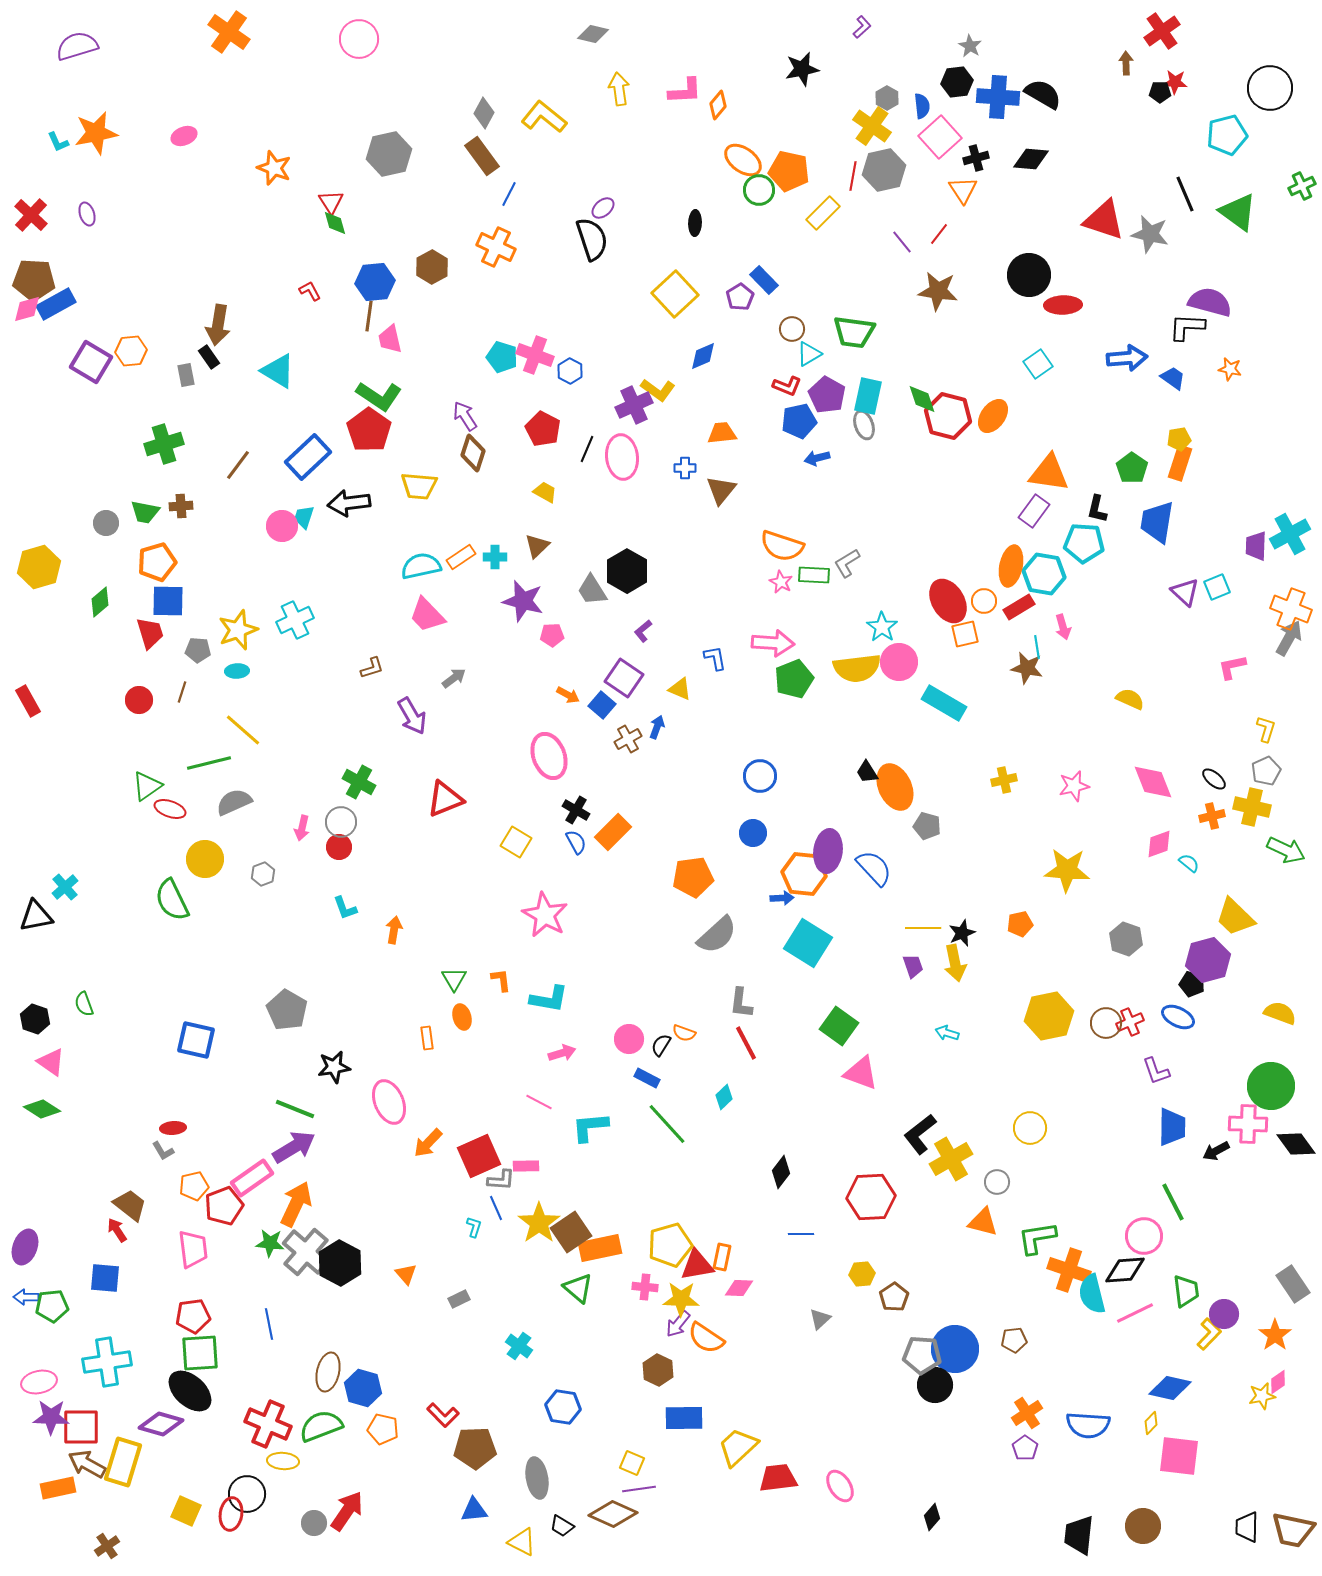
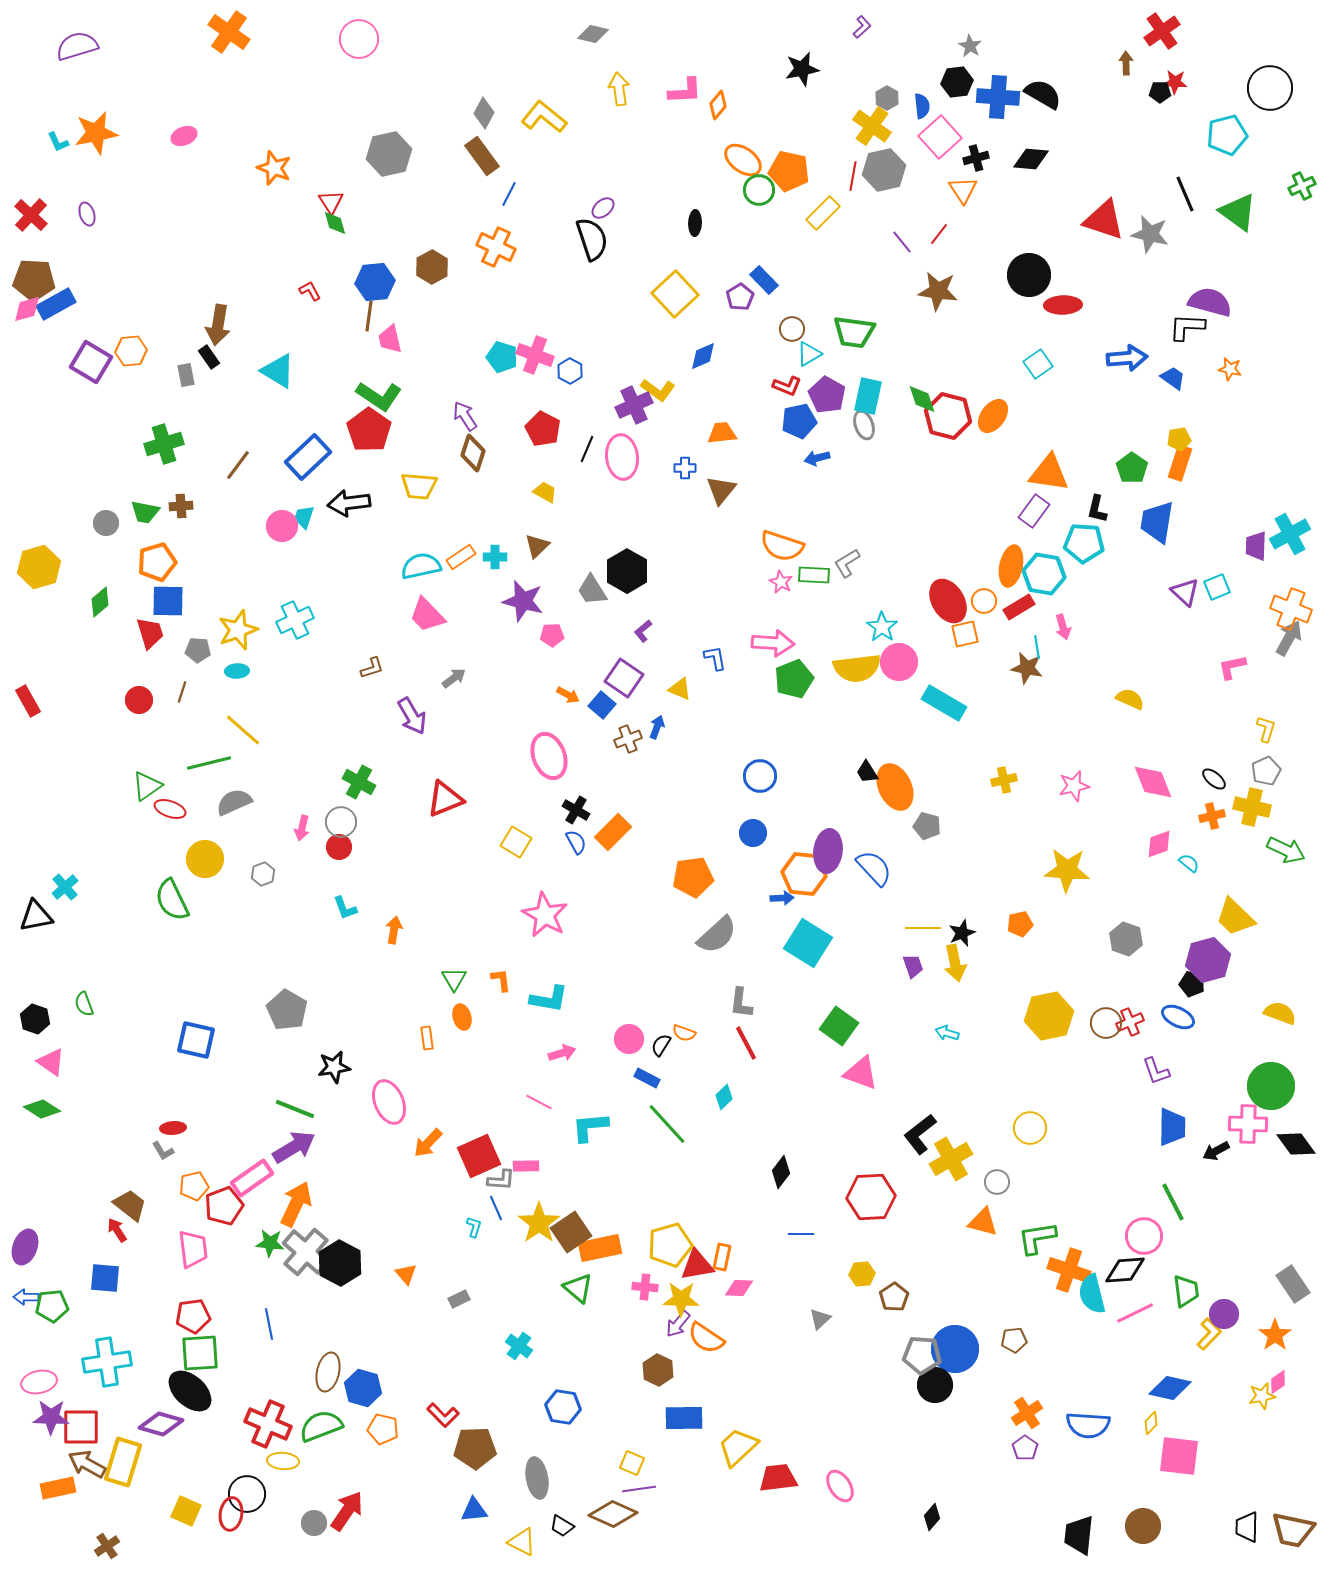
brown cross at (628, 739): rotated 8 degrees clockwise
